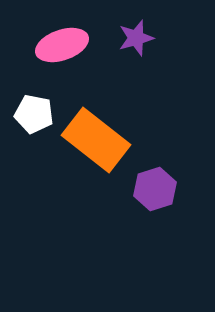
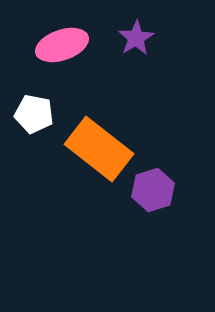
purple star: rotated 15 degrees counterclockwise
orange rectangle: moved 3 px right, 9 px down
purple hexagon: moved 2 px left, 1 px down
